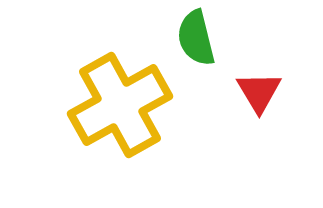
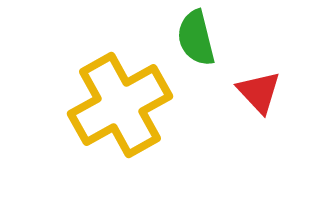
red triangle: rotated 12 degrees counterclockwise
